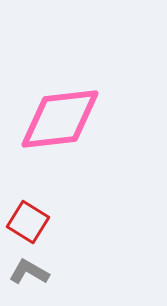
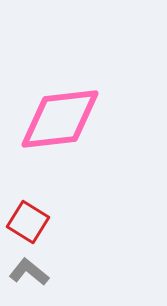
gray L-shape: rotated 9 degrees clockwise
